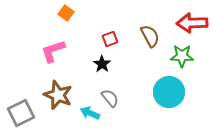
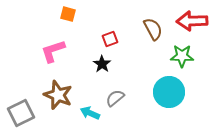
orange square: moved 2 px right, 1 px down; rotated 21 degrees counterclockwise
red arrow: moved 2 px up
brown semicircle: moved 3 px right, 7 px up
gray semicircle: moved 5 px right; rotated 90 degrees counterclockwise
